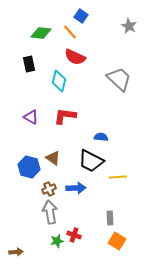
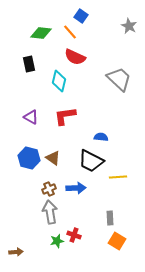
red L-shape: rotated 15 degrees counterclockwise
blue hexagon: moved 9 px up
